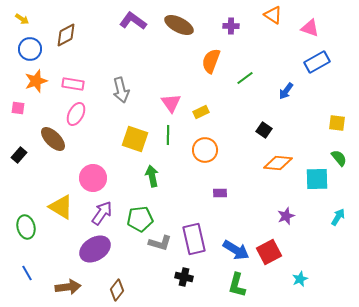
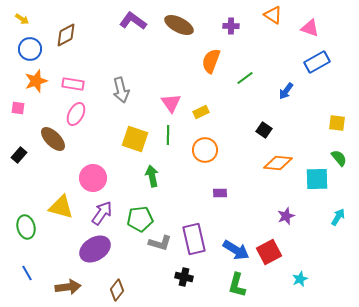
yellow triangle at (61, 207): rotated 16 degrees counterclockwise
